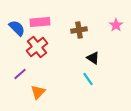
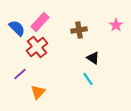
pink rectangle: rotated 42 degrees counterclockwise
